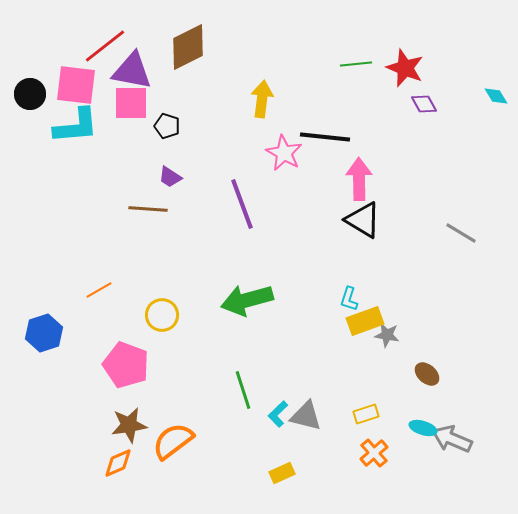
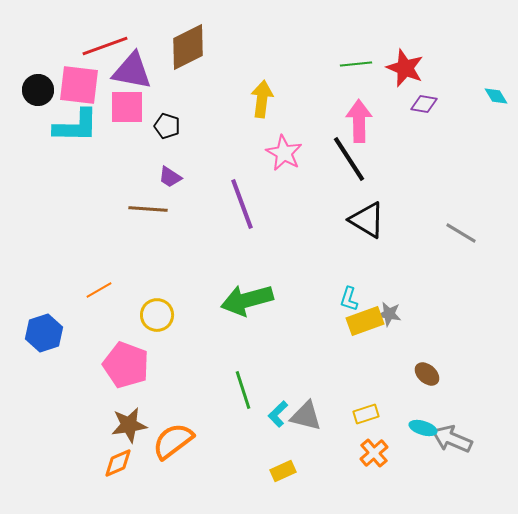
red line at (105, 46): rotated 18 degrees clockwise
pink square at (76, 85): moved 3 px right
black circle at (30, 94): moved 8 px right, 4 px up
pink square at (131, 103): moved 4 px left, 4 px down
purple diamond at (424, 104): rotated 52 degrees counterclockwise
cyan L-shape at (76, 126): rotated 6 degrees clockwise
black line at (325, 137): moved 24 px right, 22 px down; rotated 51 degrees clockwise
pink arrow at (359, 179): moved 58 px up
black triangle at (363, 220): moved 4 px right
yellow circle at (162, 315): moved 5 px left
gray star at (387, 335): moved 2 px right, 21 px up
yellow rectangle at (282, 473): moved 1 px right, 2 px up
